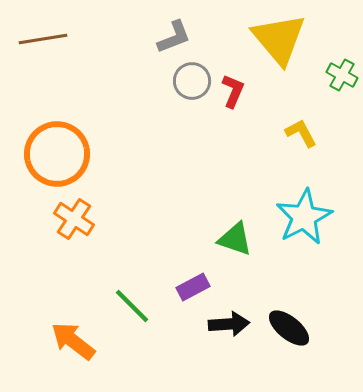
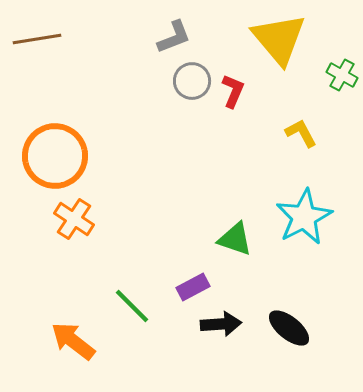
brown line: moved 6 px left
orange circle: moved 2 px left, 2 px down
black arrow: moved 8 px left
